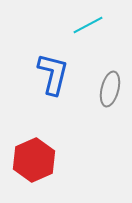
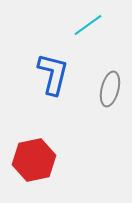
cyan line: rotated 8 degrees counterclockwise
red hexagon: rotated 12 degrees clockwise
